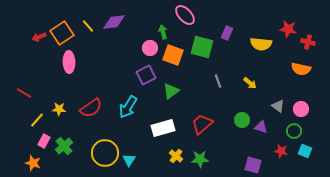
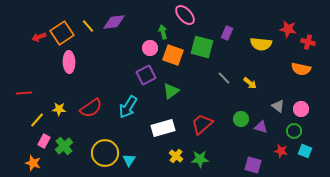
gray line at (218, 81): moved 6 px right, 3 px up; rotated 24 degrees counterclockwise
red line at (24, 93): rotated 35 degrees counterclockwise
green circle at (242, 120): moved 1 px left, 1 px up
